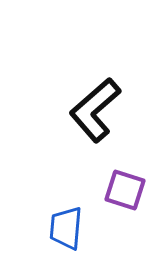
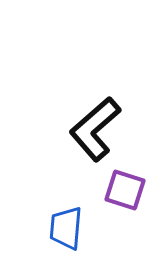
black L-shape: moved 19 px down
